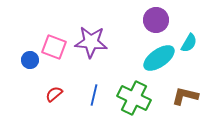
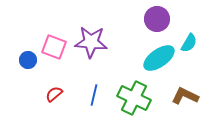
purple circle: moved 1 px right, 1 px up
blue circle: moved 2 px left
brown L-shape: rotated 12 degrees clockwise
